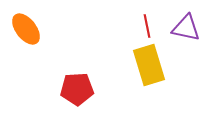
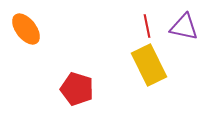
purple triangle: moved 2 px left, 1 px up
yellow rectangle: rotated 9 degrees counterclockwise
red pentagon: rotated 20 degrees clockwise
